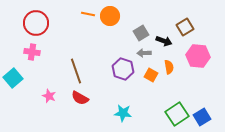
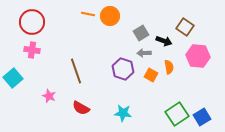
red circle: moved 4 px left, 1 px up
brown square: rotated 24 degrees counterclockwise
pink cross: moved 2 px up
red semicircle: moved 1 px right, 10 px down
